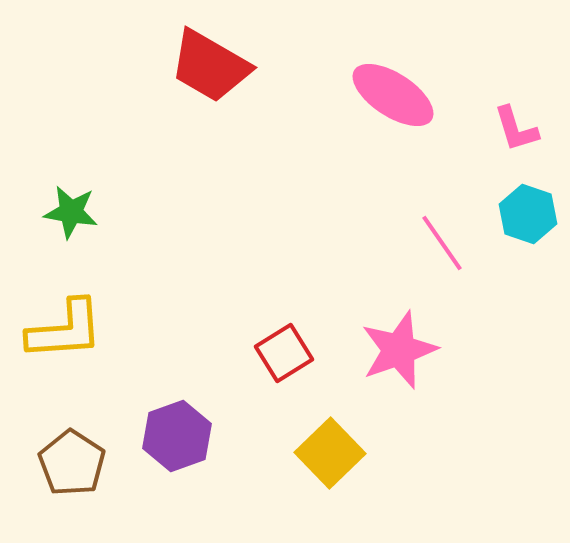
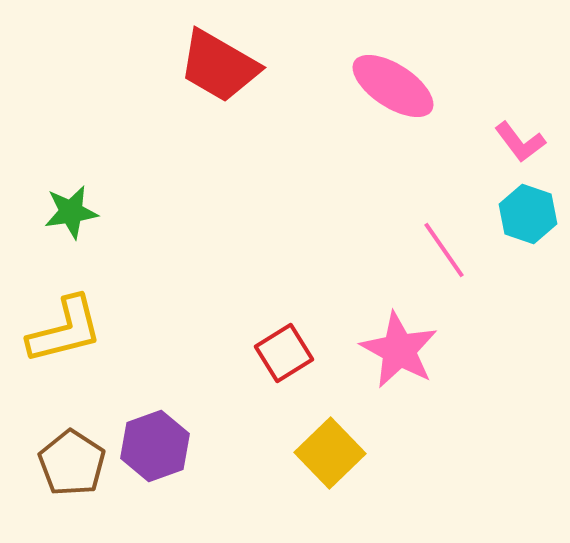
red trapezoid: moved 9 px right
pink ellipse: moved 9 px up
pink L-shape: moved 4 px right, 13 px down; rotated 20 degrees counterclockwise
green star: rotated 18 degrees counterclockwise
pink line: moved 2 px right, 7 px down
yellow L-shape: rotated 10 degrees counterclockwise
pink star: rotated 24 degrees counterclockwise
purple hexagon: moved 22 px left, 10 px down
